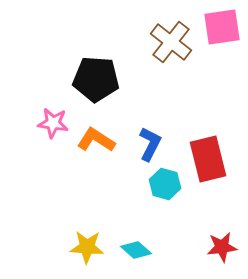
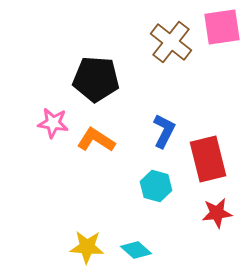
blue L-shape: moved 14 px right, 13 px up
cyan hexagon: moved 9 px left, 2 px down
red star: moved 5 px left, 34 px up
